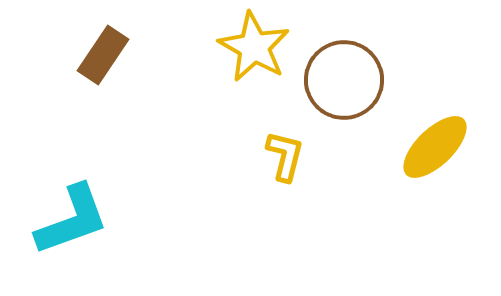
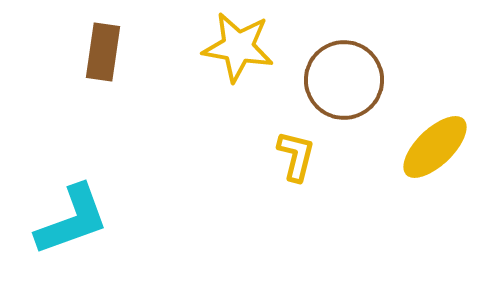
yellow star: moved 16 px left; rotated 20 degrees counterclockwise
brown rectangle: moved 3 px up; rotated 26 degrees counterclockwise
yellow L-shape: moved 11 px right
